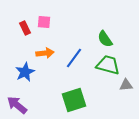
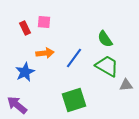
green trapezoid: moved 1 px left, 1 px down; rotated 15 degrees clockwise
